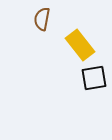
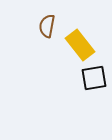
brown semicircle: moved 5 px right, 7 px down
